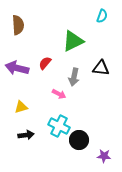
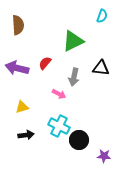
yellow triangle: moved 1 px right
